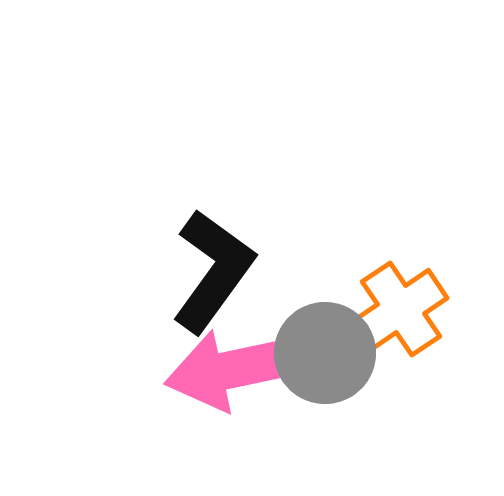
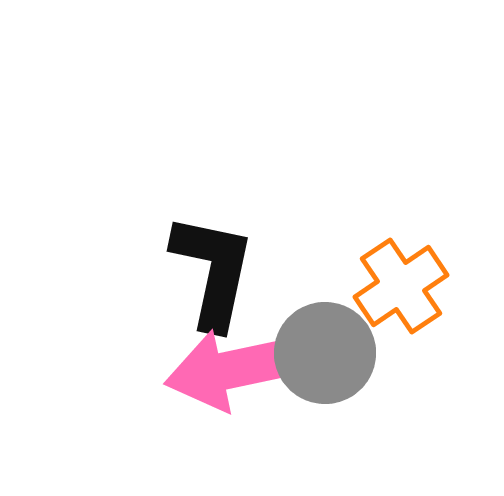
black L-shape: rotated 24 degrees counterclockwise
orange cross: moved 23 px up
